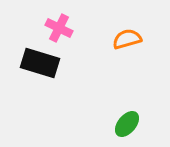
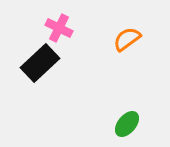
orange semicircle: rotated 20 degrees counterclockwise
black rectangle: rotated 60 degrees counterclockwise
